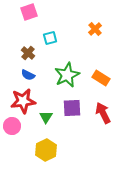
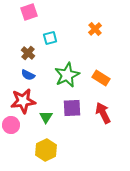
pink circle: moved 1 px left, 1 px up
